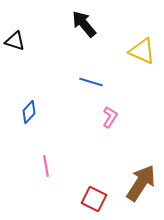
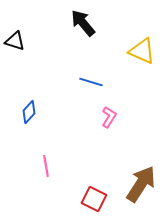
black arrow: moved 1 px left, 1 px up
pink L-shape: moved 1 px left
brown arrow: moved 1 px down
